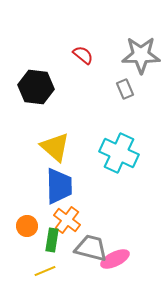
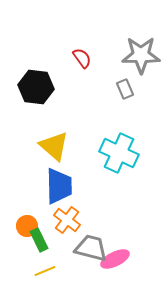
red semicircle: moved 1 px left, 3 px down; rotated 15 degrees clockwise
yellow triangle: moved 1 px left, 1 px up
green rectangle: moved 13 px left; rotated 35 degrees counterclockwise
